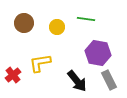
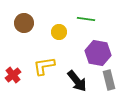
yellow circle: moved 2 px right, 5 px down
yellow L-shape: moved 4 px right, 3 px down
gray rectangle: rotated 12 degrees clockwise
